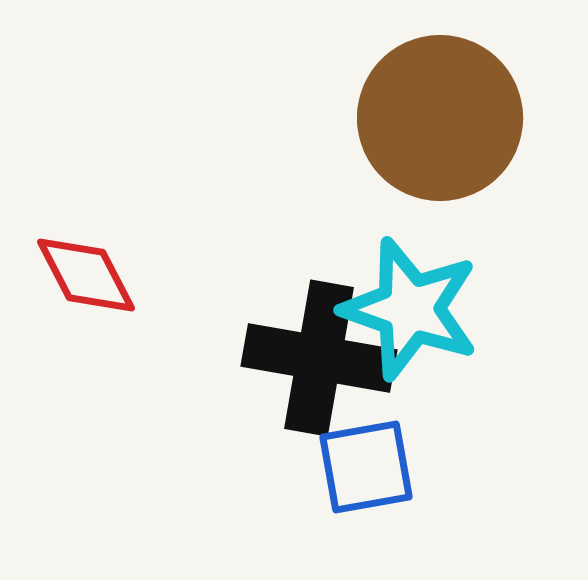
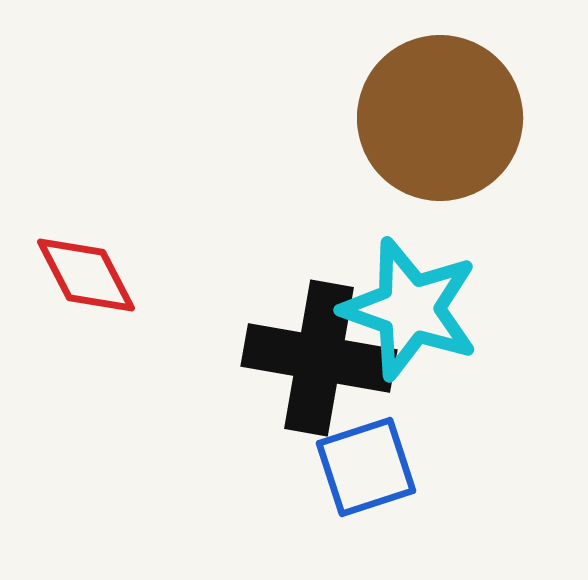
blue square: rotated 8 degrees counterclockwise
